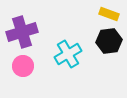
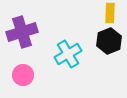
yellow rectangle: moved 1 px right, 1 px up; rotated 72 degrees clockwise
black hexagon: rotated 15 degrees counterclockwise
pink circle: moved 9 px down
